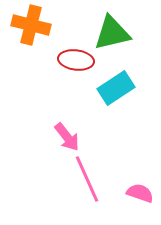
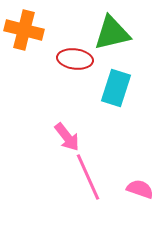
orange cross: moved 7 px left, 5 px down
red ellipse: moved 1 px left, 1 px up
cyan rectangle: rotated 39 degrees counterclockwise
pink line: moved 1 px right, 2 px up
pink semicircle: moved 4 px up
